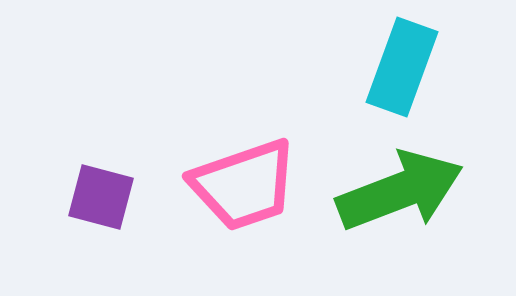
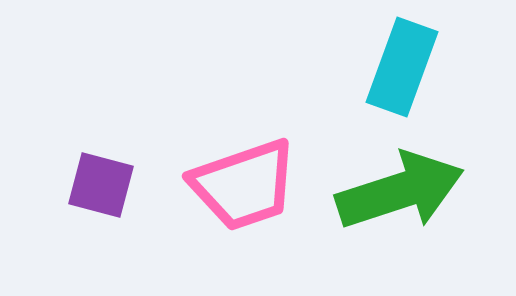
green arrow: rotated 3 degrees clockwise
purple square: moved 12 px up
